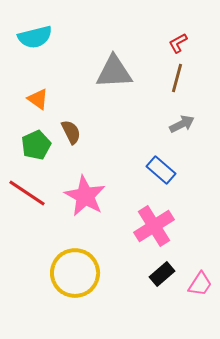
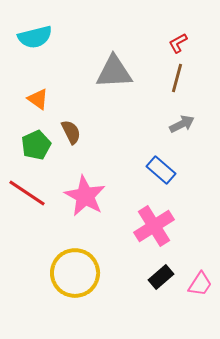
black rectangle: moved 1 px left, 3 px down
